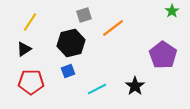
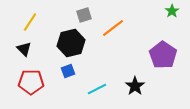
black triangle: rotated 42 degrees counterclockwise
